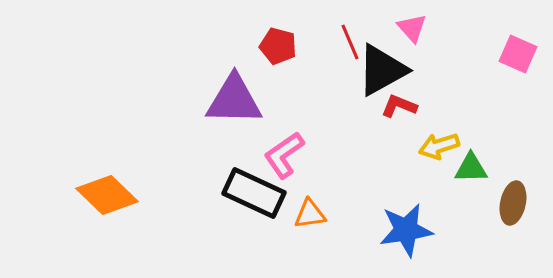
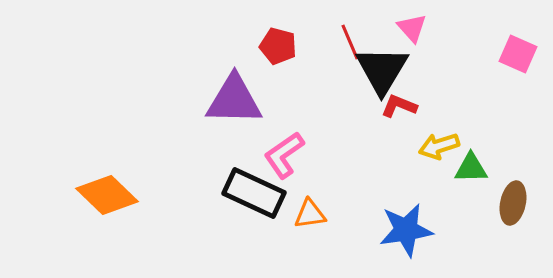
black triangle: rotated 30 degrees counterclockwise
